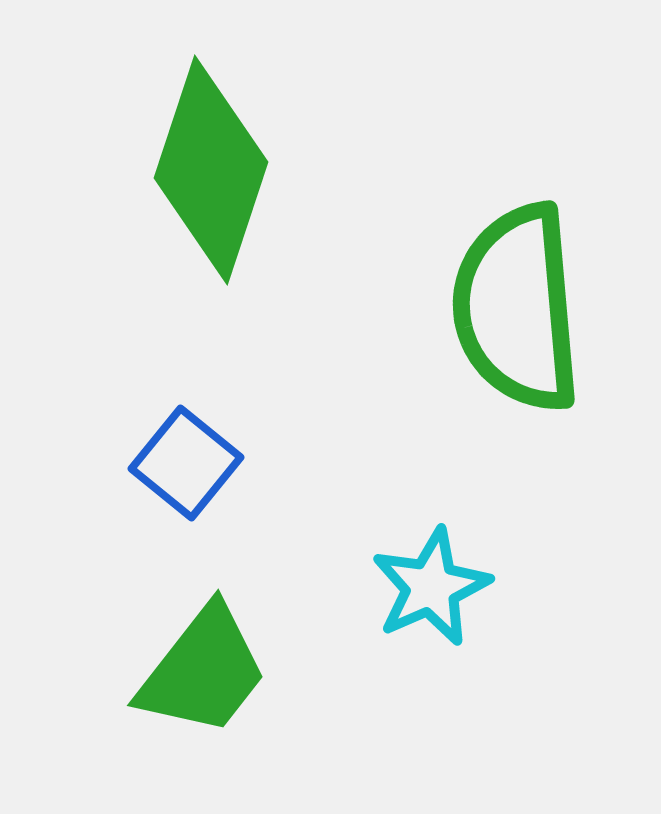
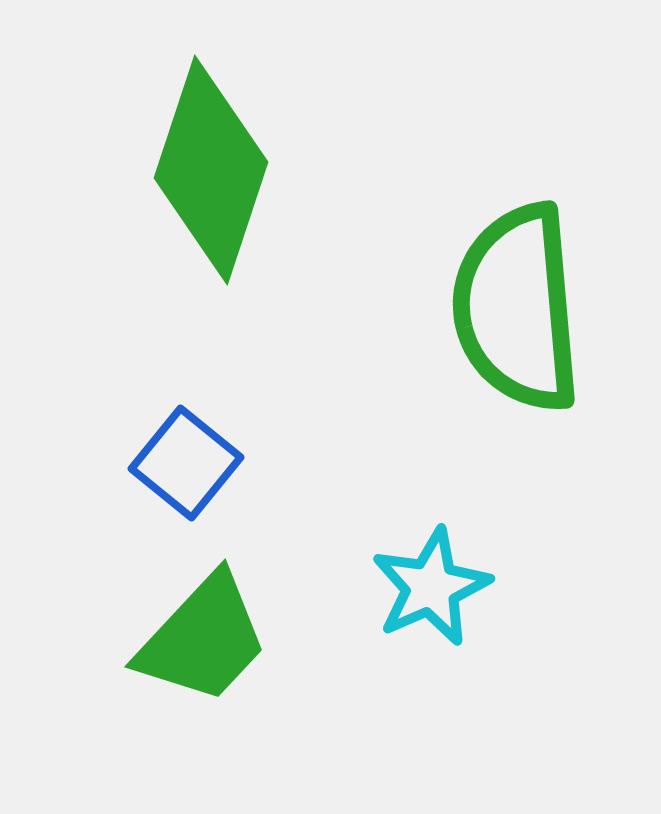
green trapezoid: moved 32 px up; rotated 5 degrees clockwise
